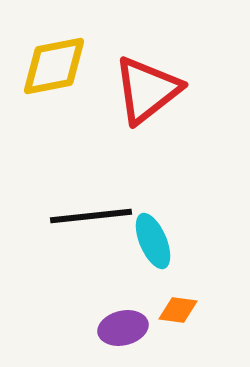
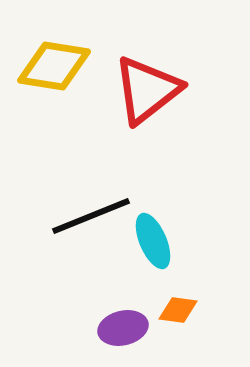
yellow diamond: rotated 20 degrees clockwise
black line: rotated 16 degrees counterclockwise
